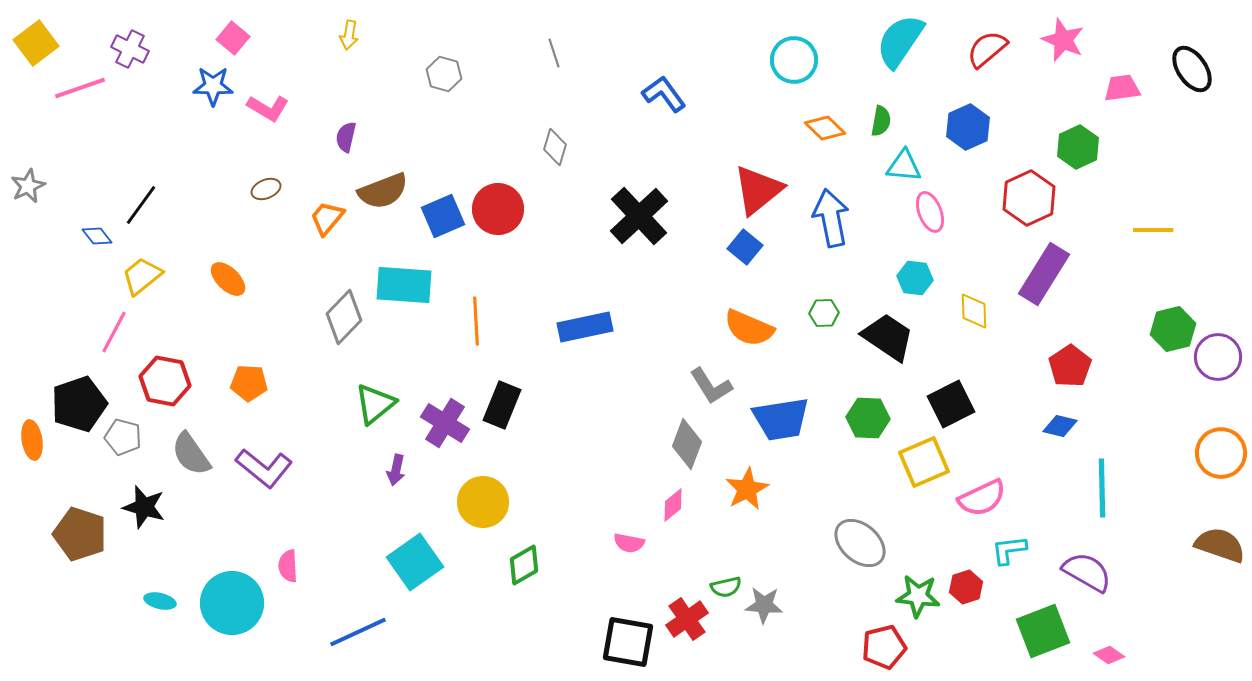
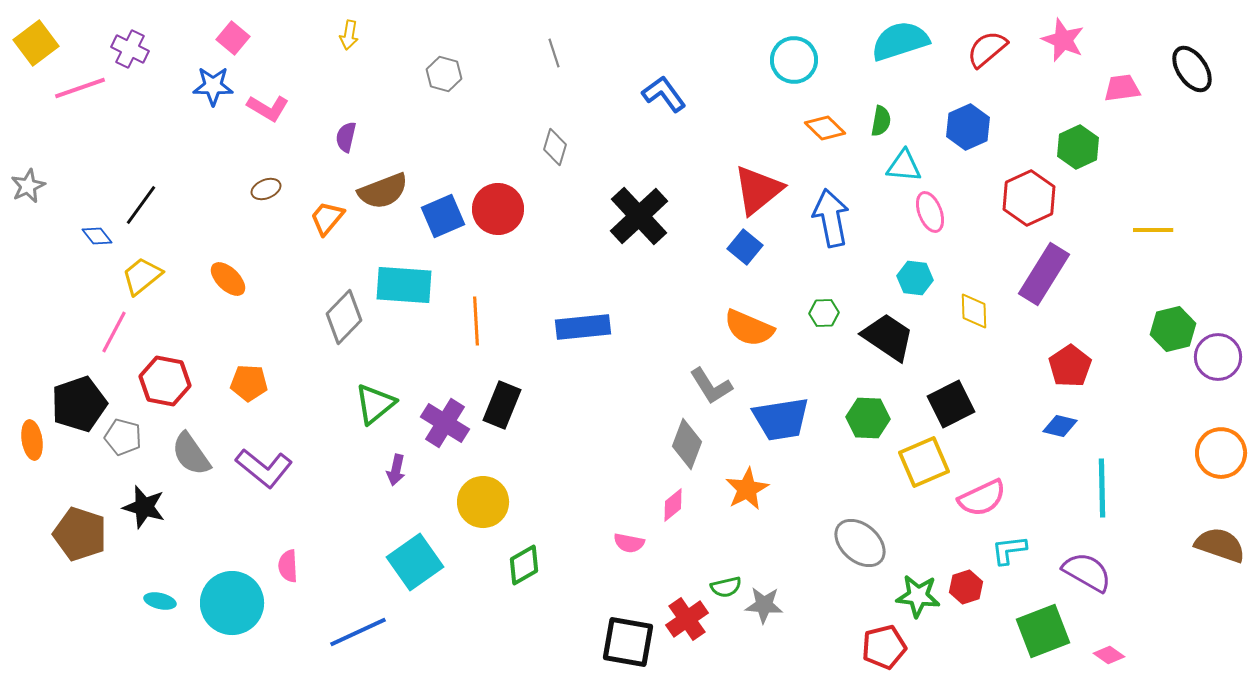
cyan semicircle at (900, 41): rotated 38 degrees clockwise
blue rectangle at (585, 327): moved 2 px left; rotated 6 degrees clockwise
